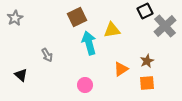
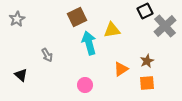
gray star: moved 2 px right, 1 px down
